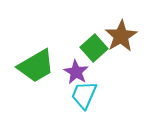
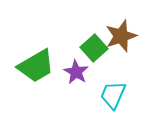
brown star: rotated 12 degrees clockwise
cyan trapezoid: moved 29 px right
